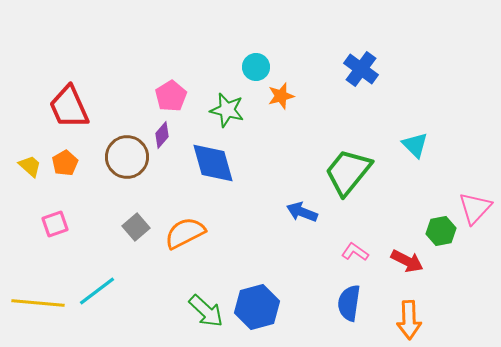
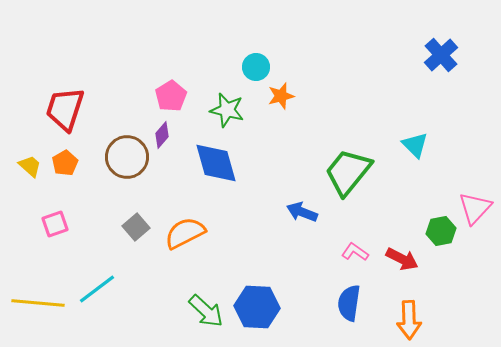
blue cross: moved 80 px right, 14 px up; rotated 12 degrees clockwise
red trapezoid: moved 4 px left, 2 px down; rotated 42 degrees clockwise
blue diamond: moved 3 px right
red arrow: moved 5 px left, 2 px up
cyan line: moved 2 px up
blue hexagon: rotated 18 degrees clockwise
